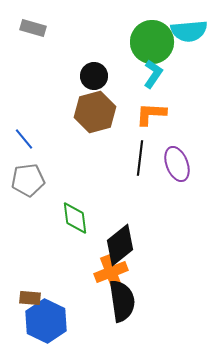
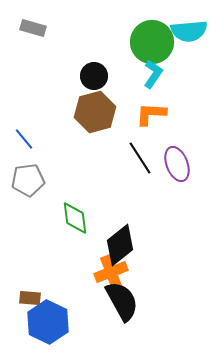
black line: rotated 40 degrees counterclockwise
black semicircle: rotated 21 degrees counterclockwise
blue hexagon: moved 2 px right, 1 px down
